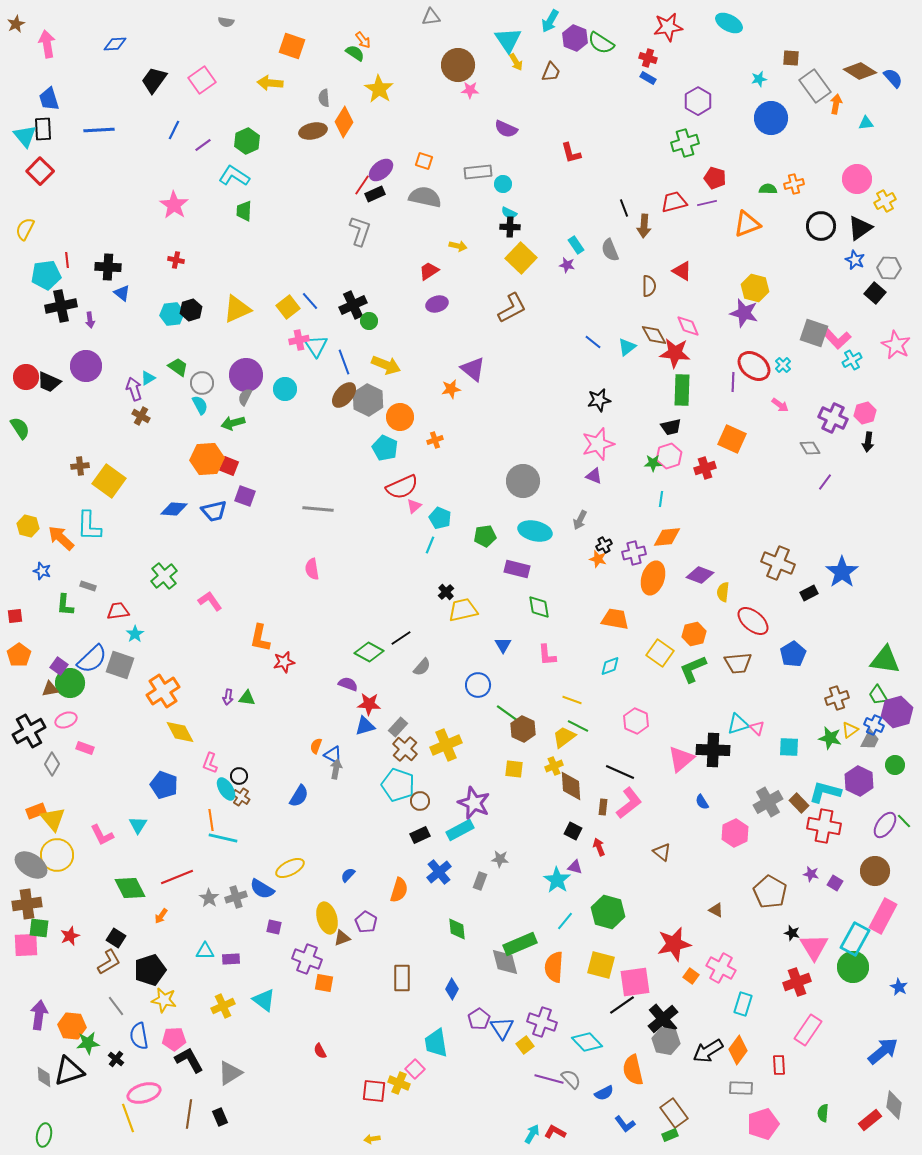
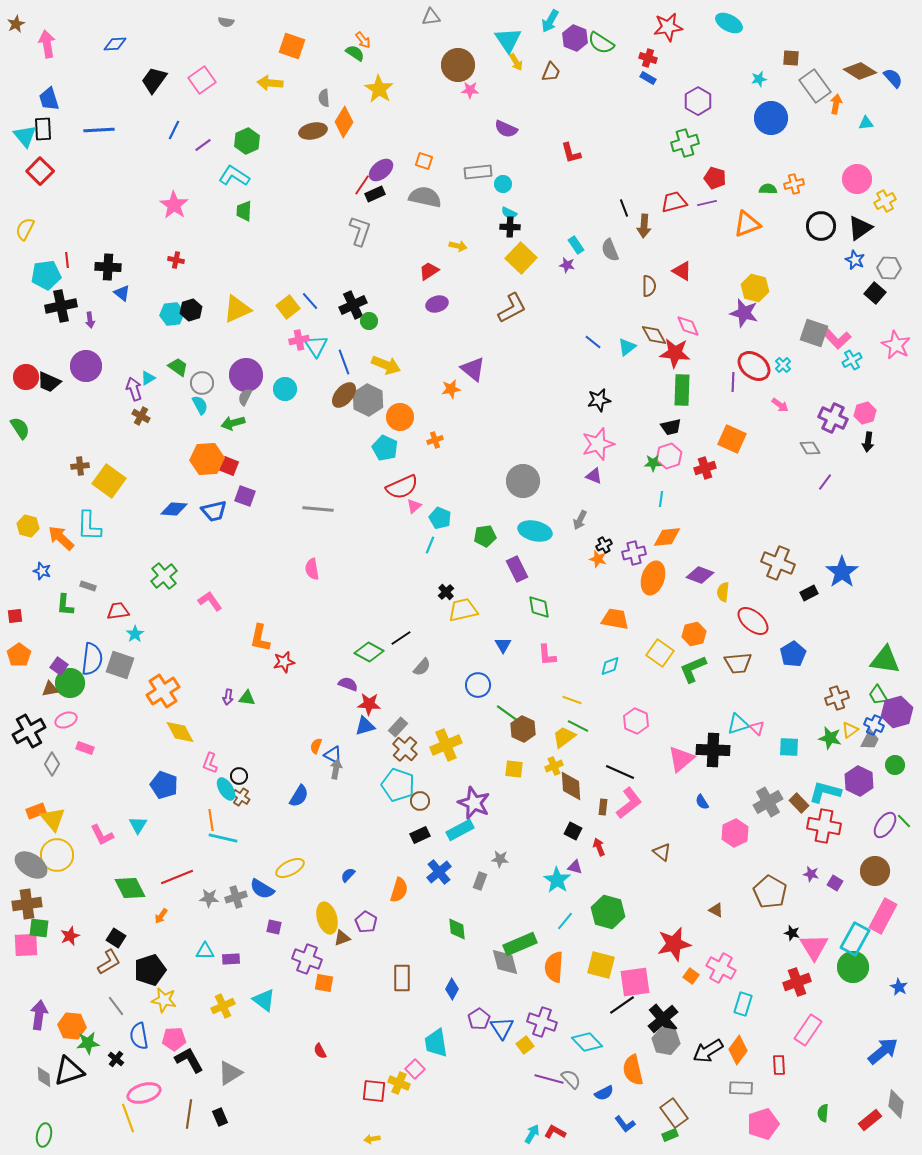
purple rectangle at (517, 569): rotated 50 degrees clockwise
blue semicircle at (92, 659): rotated 40 degrees counterclockwise
gray star at (209, 898): rotated 30 degrees counterclockwise
gray diamond at (894, 1105): moved 2 px right, 1 px up
